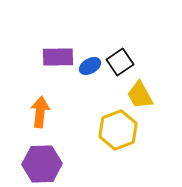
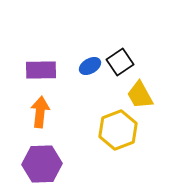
purple rectangle: moved 17 px left, 13 px down
